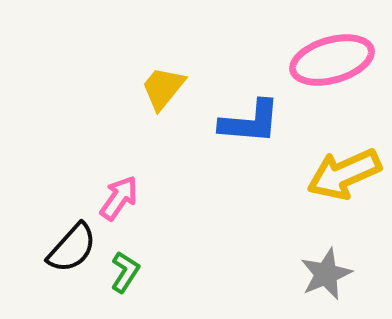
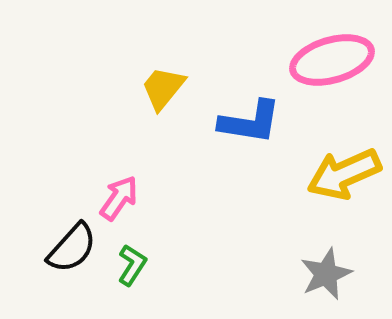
blue L-shape: rotated 4 degrees clockwise
green L-shape: moved 7 px right, 7 px up
